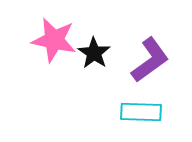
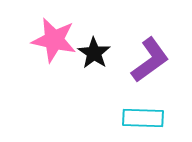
cyan rectangle: moved 2 px right, 6 px down
